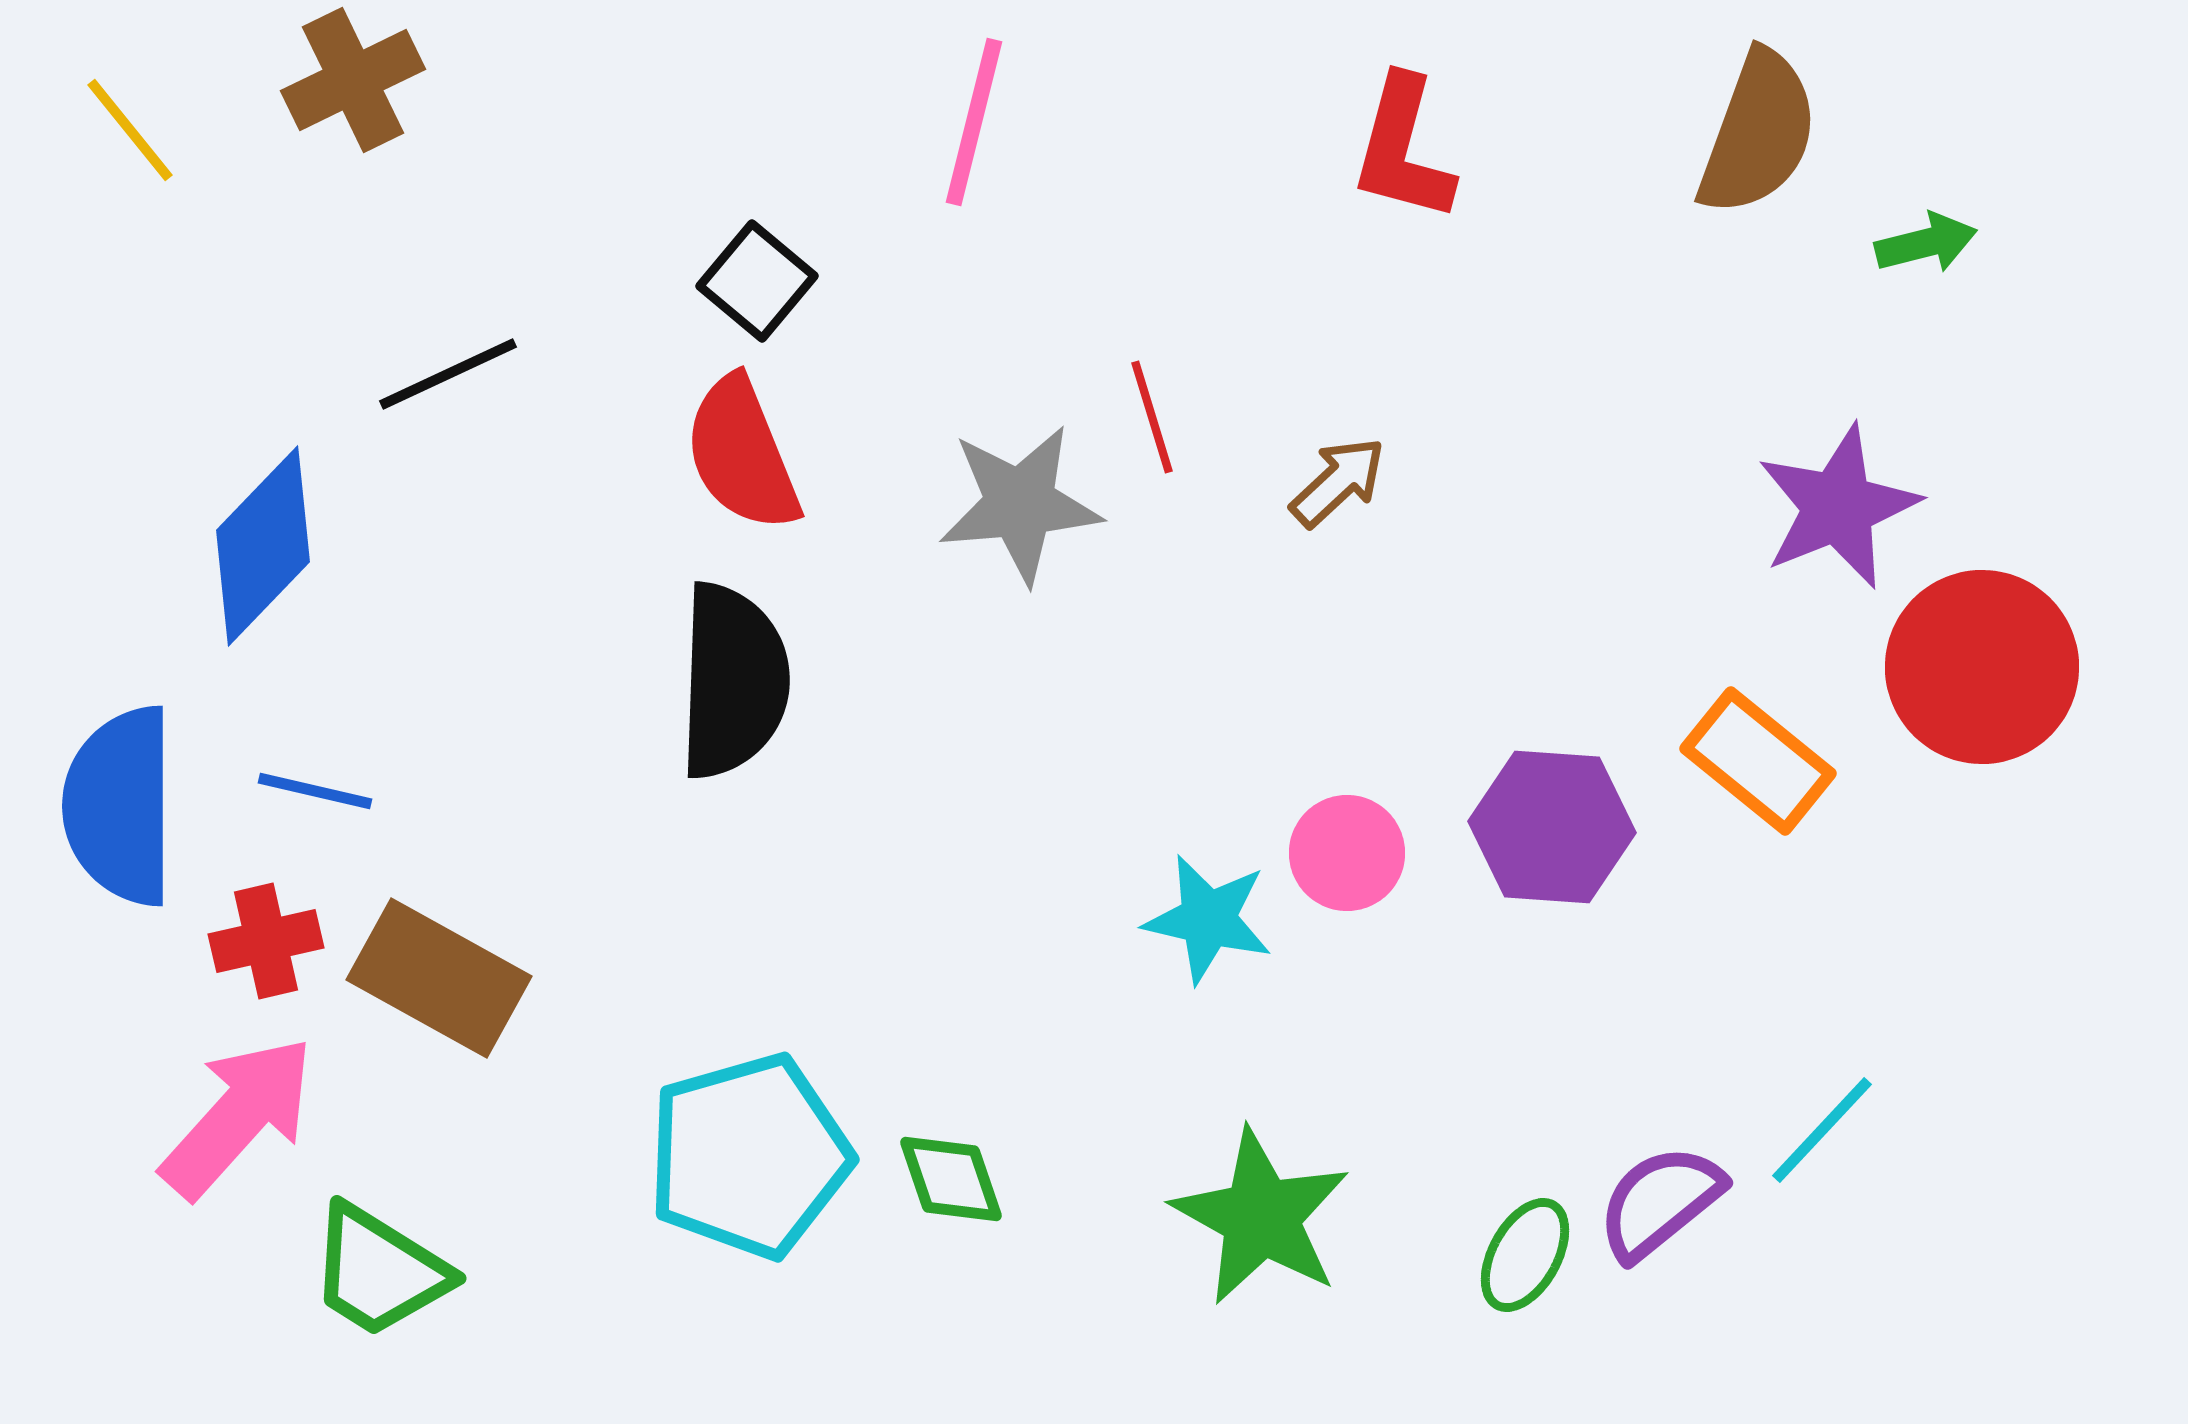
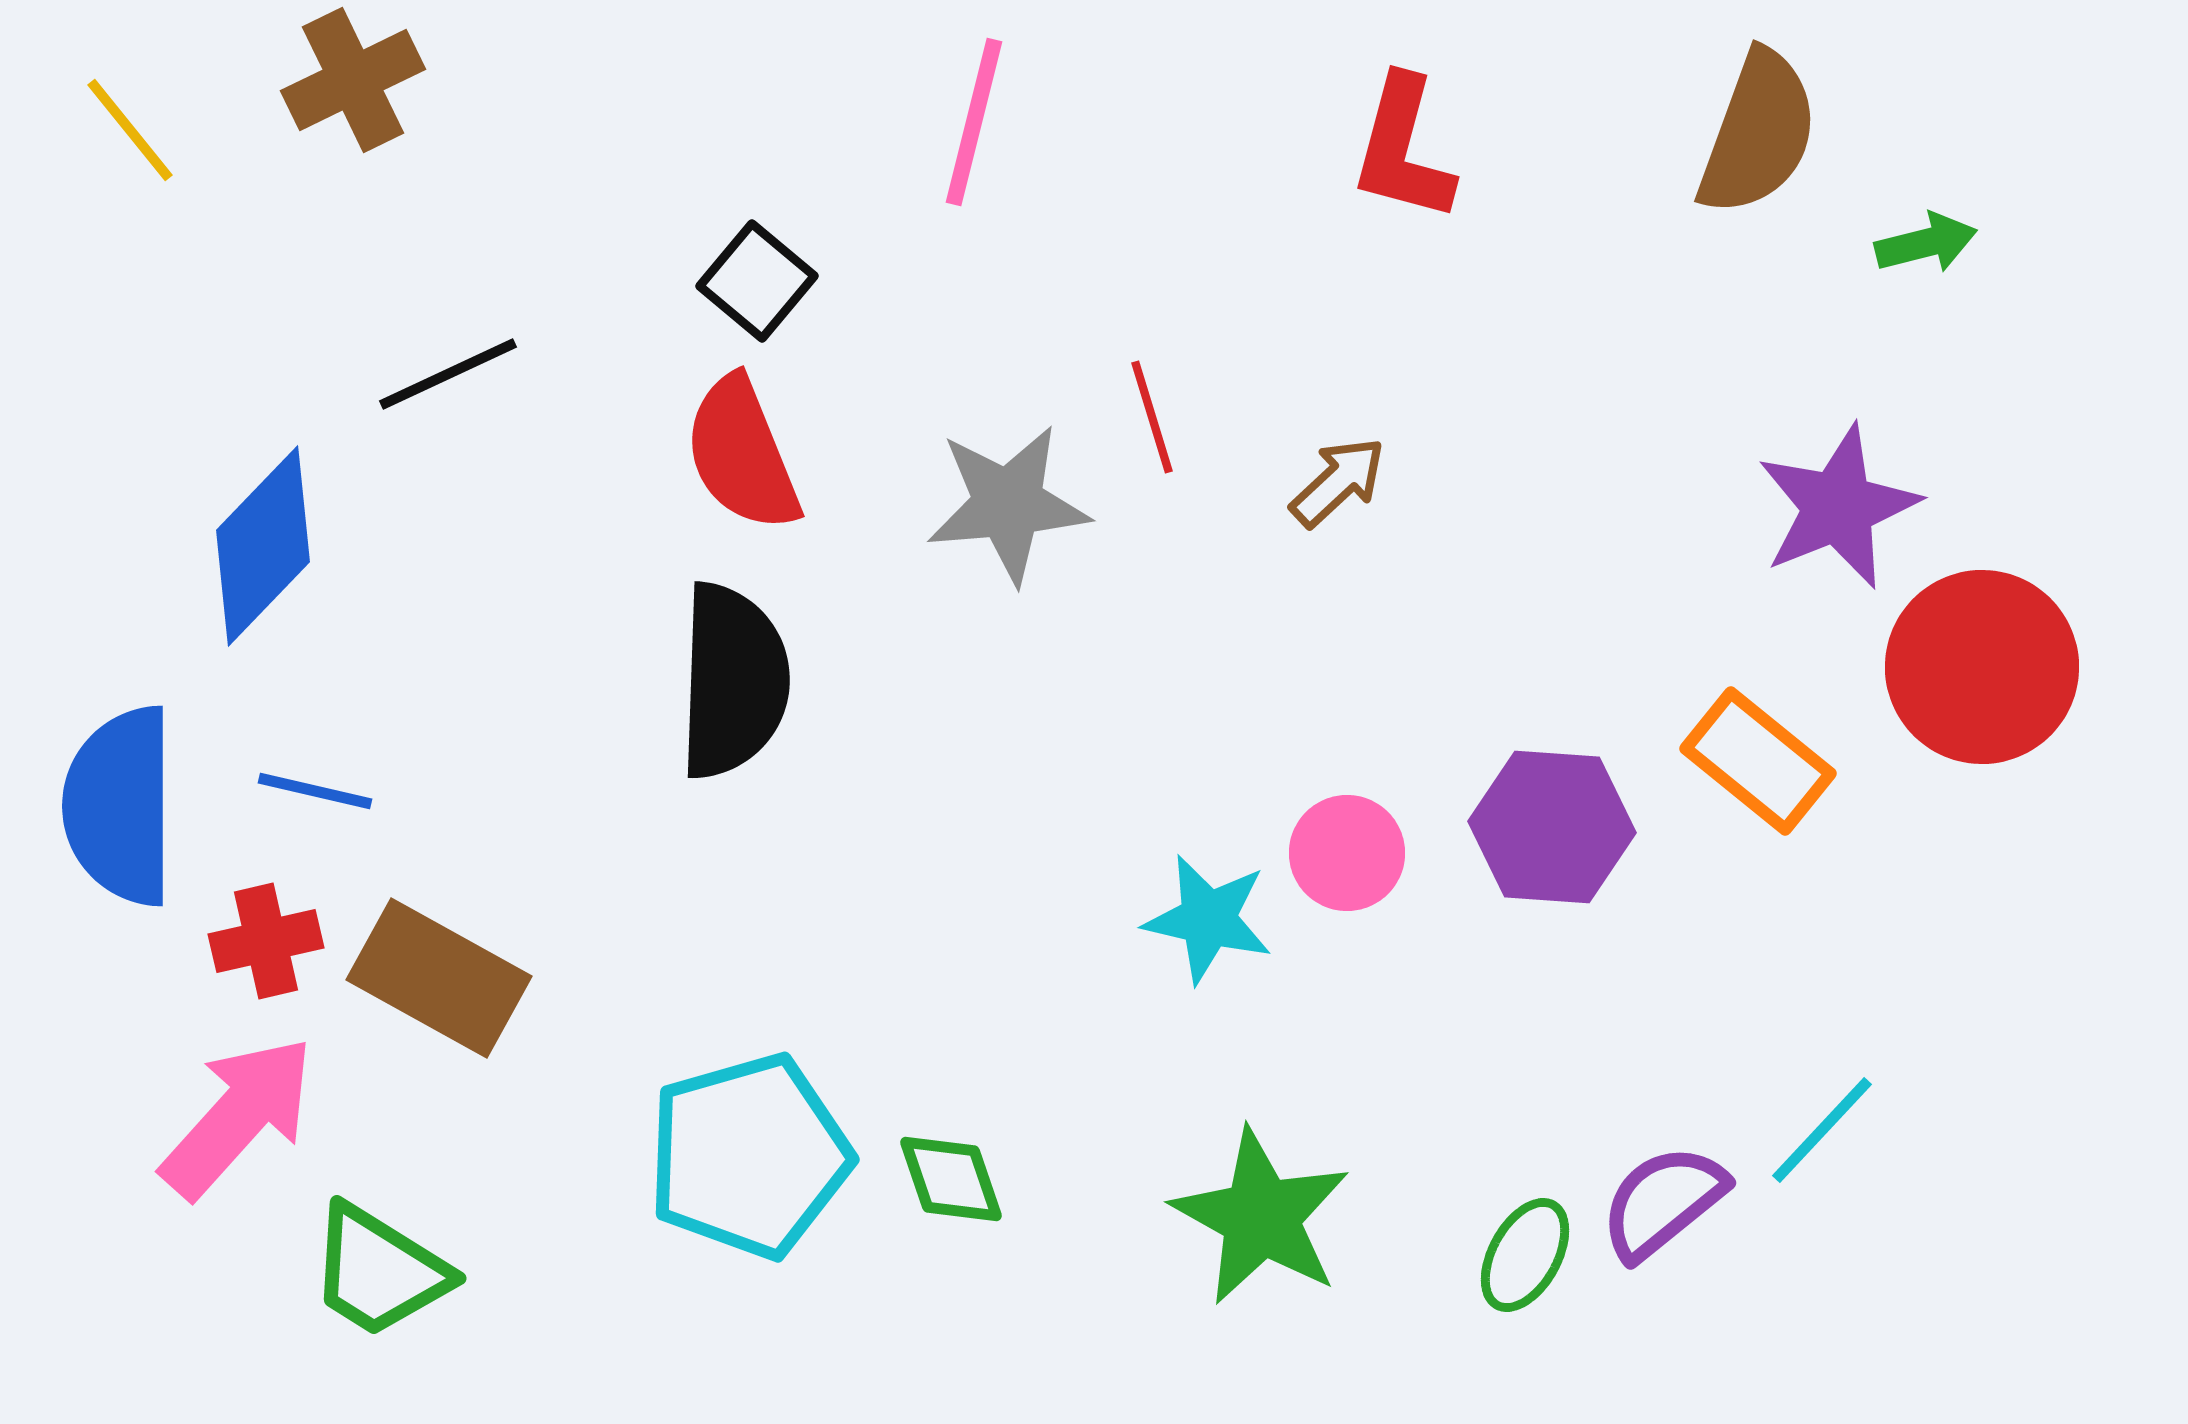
gray star: moved 12 px left
purple semicircle: moved 3 px right
